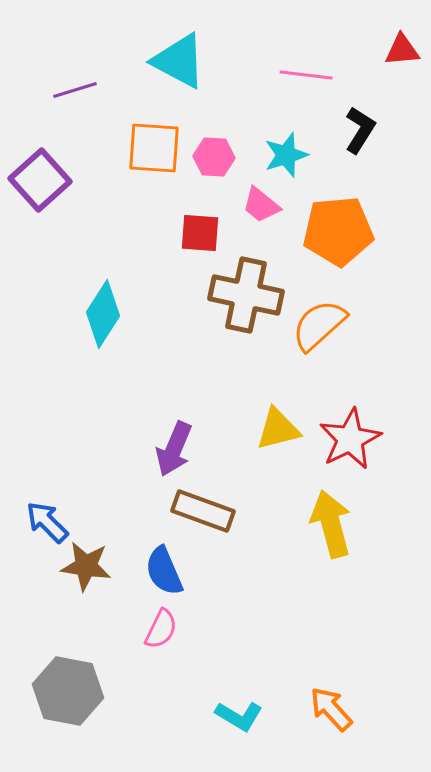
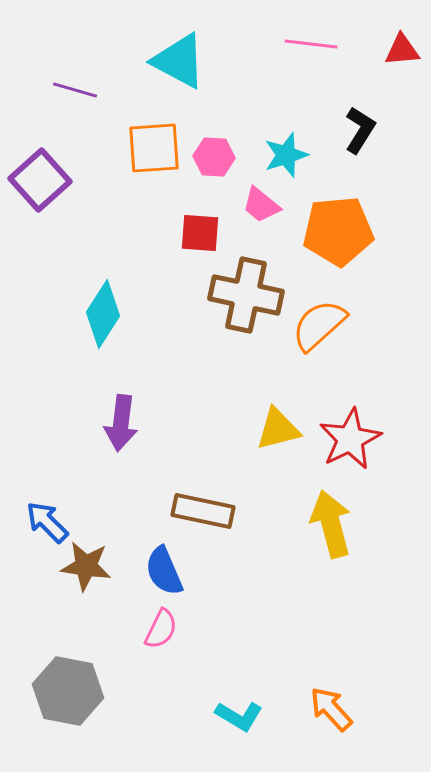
pink line: moved 5 px right, 31 px up
purple line: rotated 33 degrees clockwise
orange square: rotated 8 degrees counterclockwise
purple arrow: moved 53 px left, 26 px up; rotated 16 degrees counterclockwise
brown rectangle: rotated 8 degrees counterclockwise
